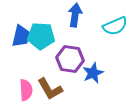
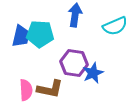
cyan pentagon: moved 1 px left, 2 px up
purple hexagon: moved 4 px right, 4 px down
brown L-shape: rotated 48 degrees counterclockwise
